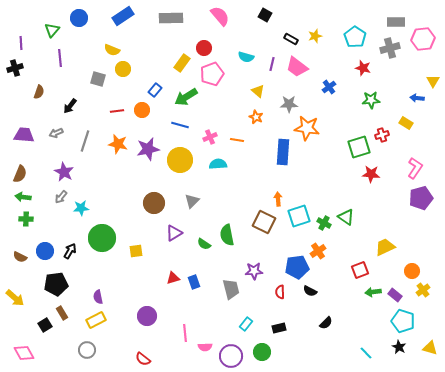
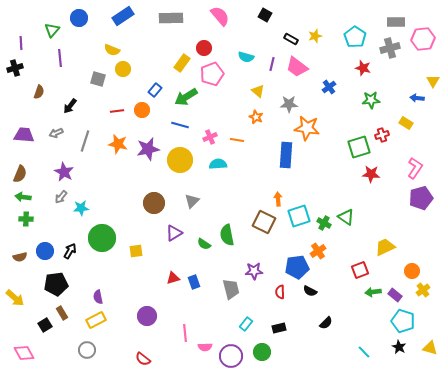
blue rectangle at (283, 152): moved 3 px right, 3 px down
brown semicircle at (20, 257): rotated 40 degrees counterclockwise
cyan line at (366, 353): moved 2 px left, 1 px up
